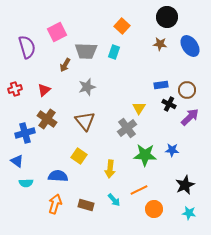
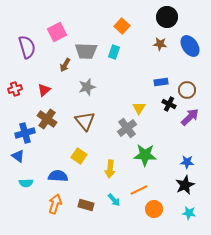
blue rectangle: moved 3 px up
blue star: moved 15 px right, 12 px down
blue triangle: moved 1 px right, 5 px up
